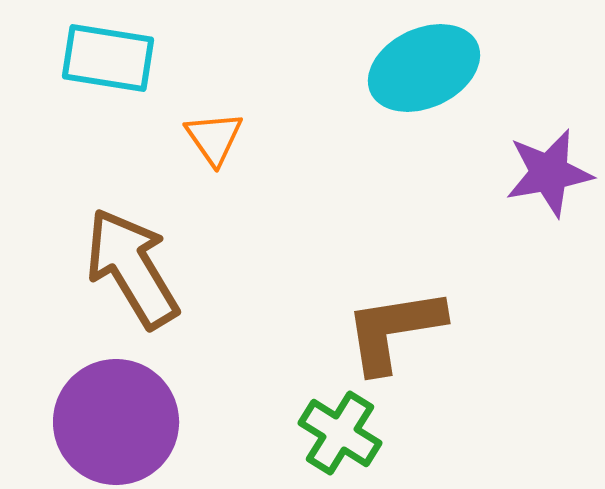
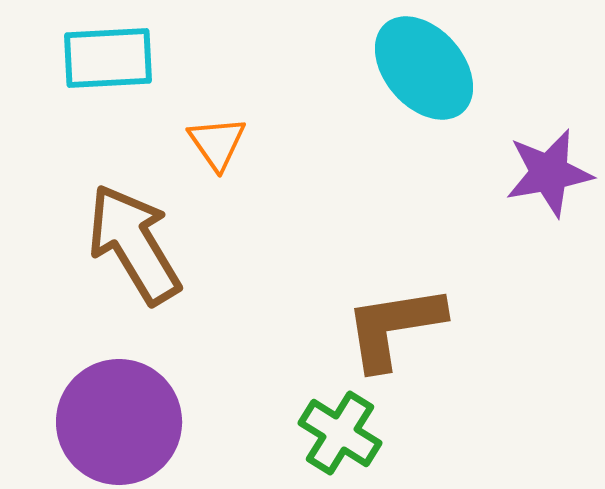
cyan rectangle: rotated 12 degrees counterclockwise
cyan ellipse: rotated 74 degrees clockwise
orange triangle: moved 3 px right, 5 px down
brown arrow: moved 2 px right, 24 px up
brown L-shape: moved 3 px up
purple circle: moved 3 px right
